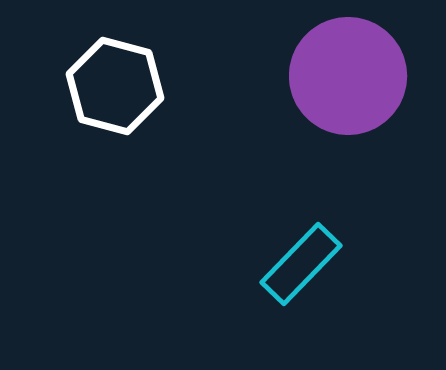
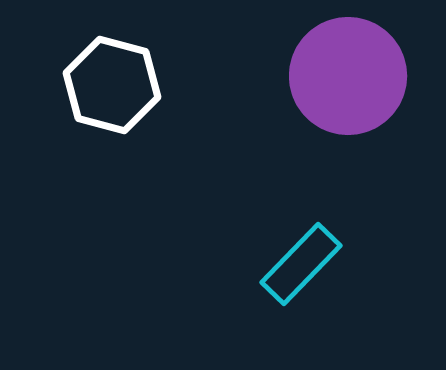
white hexagon: moved 3 px left, 1 px up
